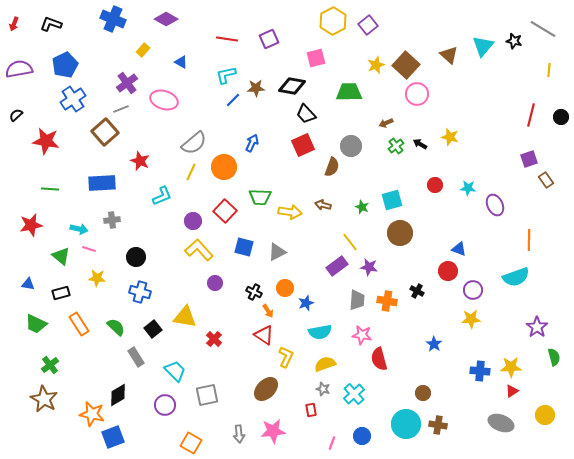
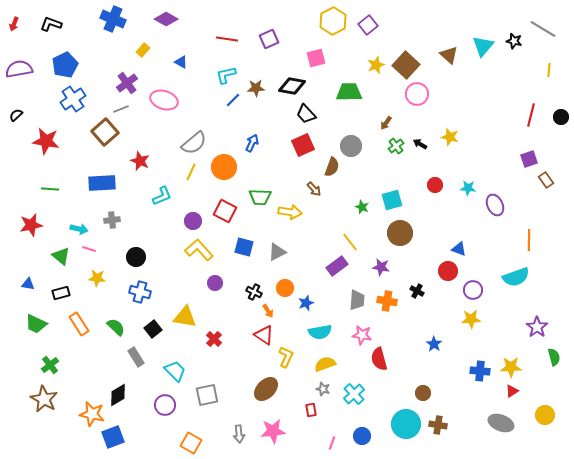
brown arrow at (386, 123): rotated 32 degrees counterclockwise
brown arrow at (323, 205): moved 9 px left, 16 px up; rotated 147 degrees counterclockwise
red square at (225, 211): rotated 15 degrees counterclockwise
purple star at (369, 267): moved 12 px right
